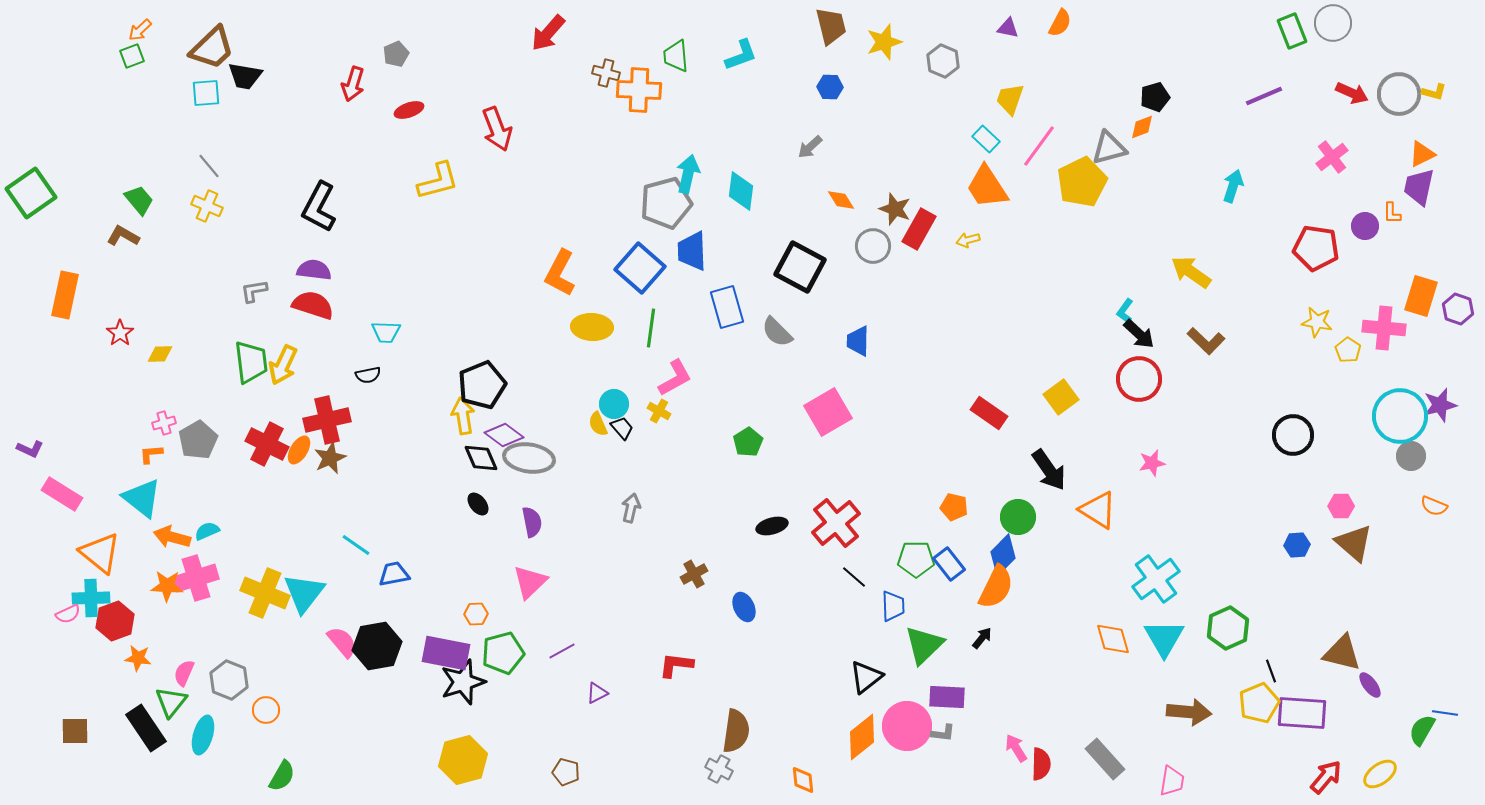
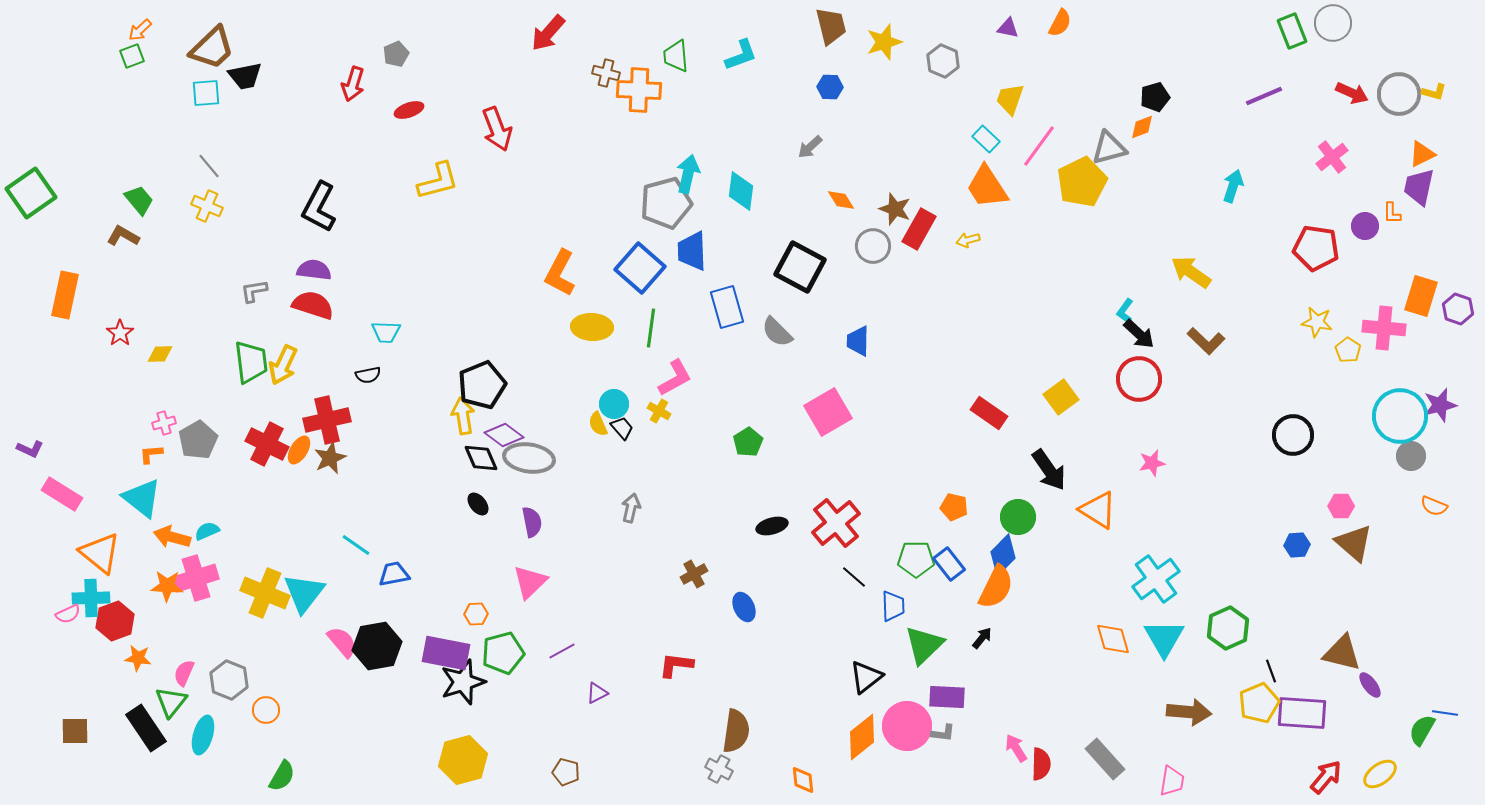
black trapezoid at (245, 76): rotated 21 degrees counterclockwise
